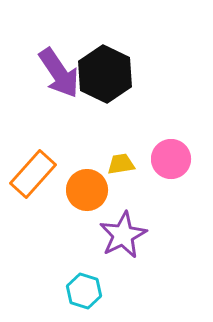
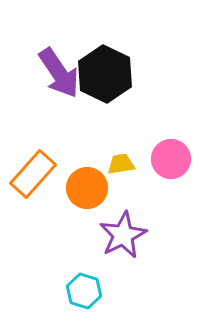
orange circle: moved 2 px up
